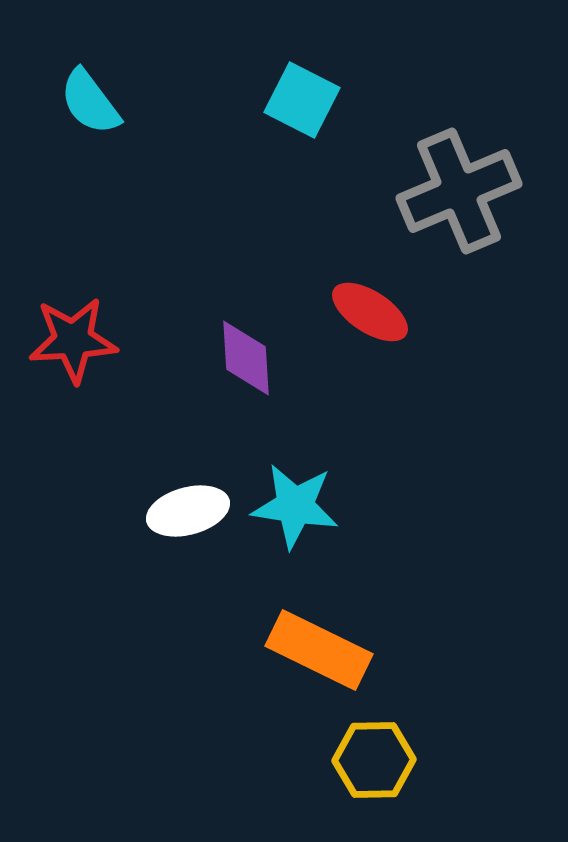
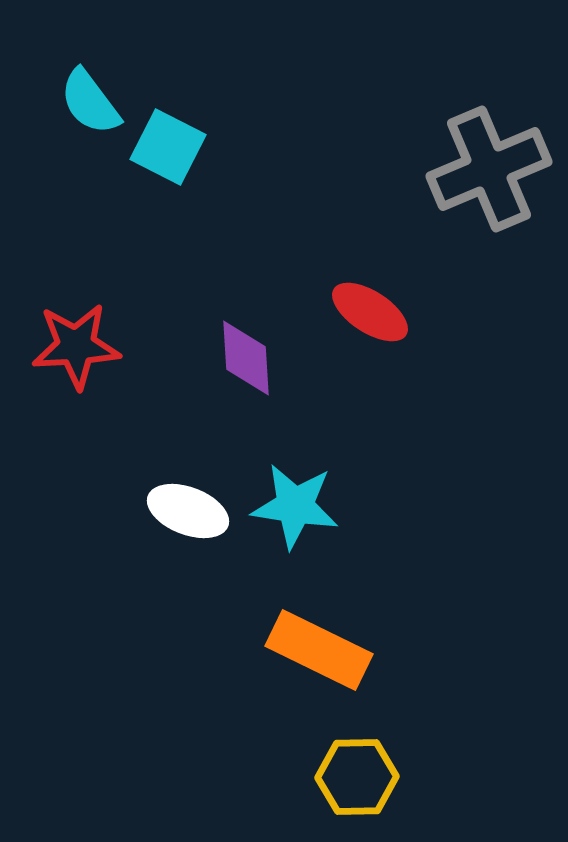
cyan square: moved 134 px left, 47 px down
gray cross: moved 30 px right, 22 px up
red star: moved 3 px right, 6 px down
white ellipse: rotated 36 degrees clockwise
yellow hexagon: moved 17 px left, 17 px down
